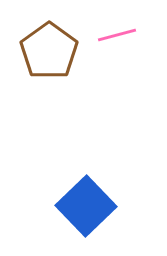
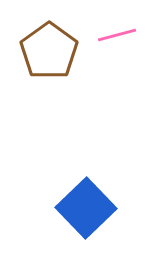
blue square: moved 2 px down
